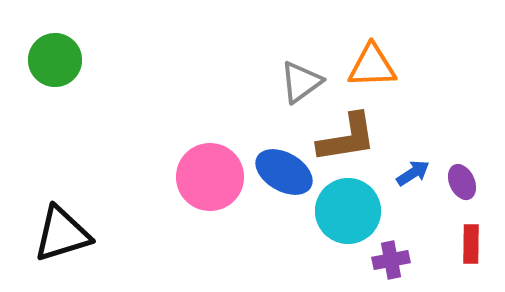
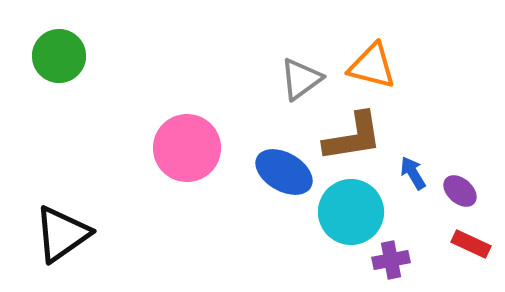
green circle: moved 4 px right, 4 px up
orange triangle: rotated 16 degrees clockwise
gray triangle: moved 3 px up
brown L-shape: moved 6 px right, 1 px up
blue arrow: rotated 88 degrees counterclockwise
pink circle: moved 23 px left, 29 px up
purple ellipse: moved 2 px left, 9 px down; rotated 24 degrees counterclockwise
cyan circle: moved 3 px right, 1 px down
black triangle: rotated 18 degrees counterclockwise
red rectangle: rotated 66 degrees counterclockwise
